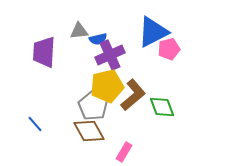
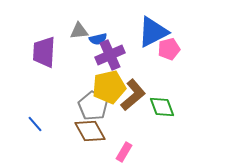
yellow pentagon: moved 2 px right, 1 px down
brown diamond: moved 1 px right
